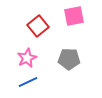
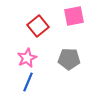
blue line: rotated 42 degrees counterclockwise
